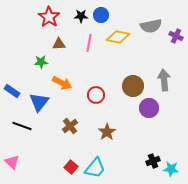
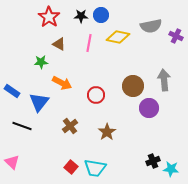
brown triangle: rotated 32 degrees clockwise
cyan trapezoid: rotated 60 degrees clockwise
